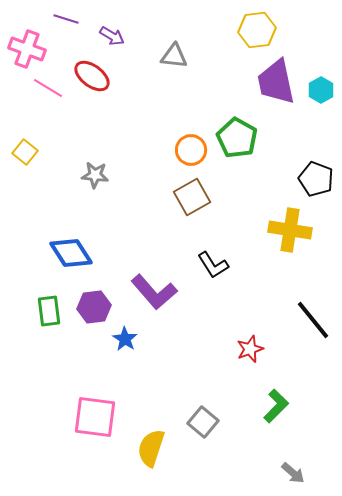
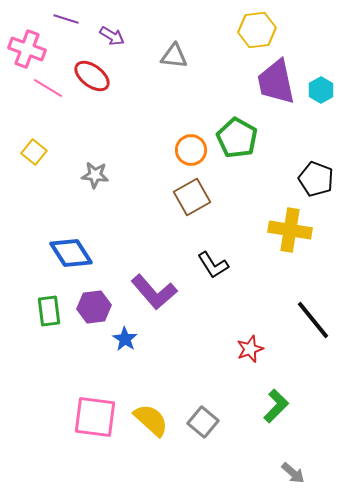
yellow square: moved 9 px right
yellow semicircle: moved 28 px up; rotated 114 degrees clockwise
